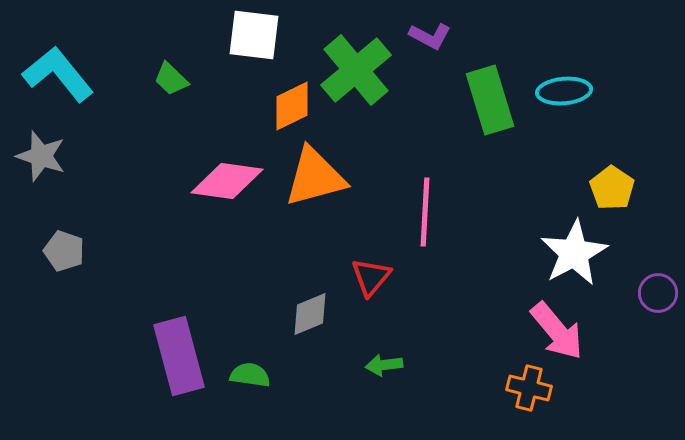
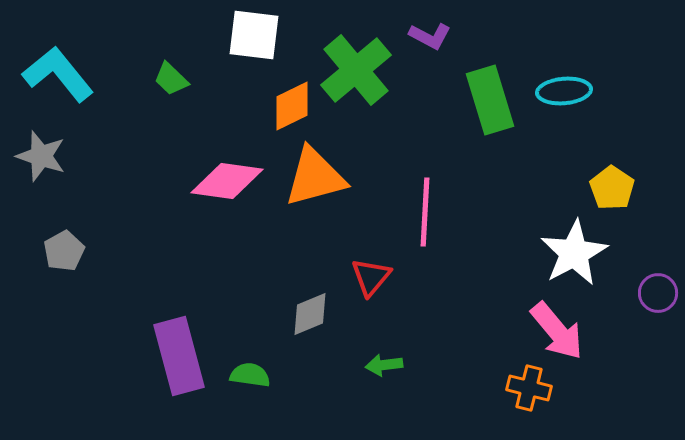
gray pentagon: rotated 24 degrees clockwise
